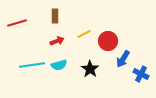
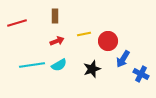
yellow line: rotated 16 degrees clockwise
cyan semicircle: rotated 14 degrees counterclockwise
black star: moved 2 px right; rotated 18 degrees clockwise
